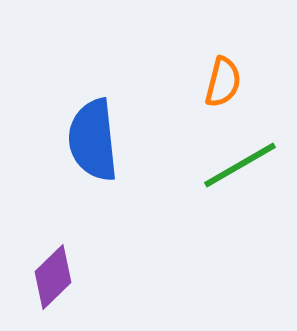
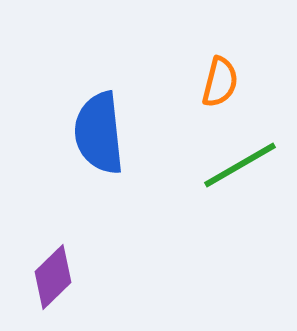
orange semicircle: moved 3 px left
blue semicircle: moved 6 px right, 7 px up
